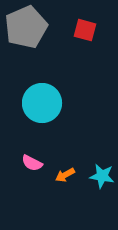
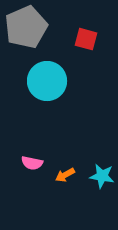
red square: moved 1 px right, 9 px down
cyan circle: moved 5 px right, 22 px up
pink semicircle: rotated 15 degrees counterclockwise
